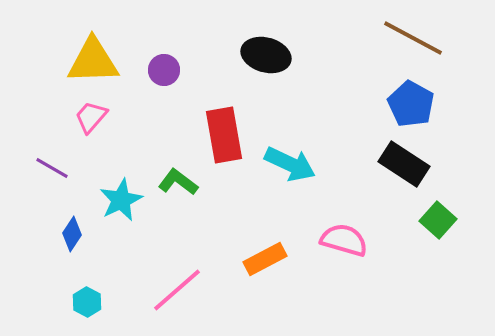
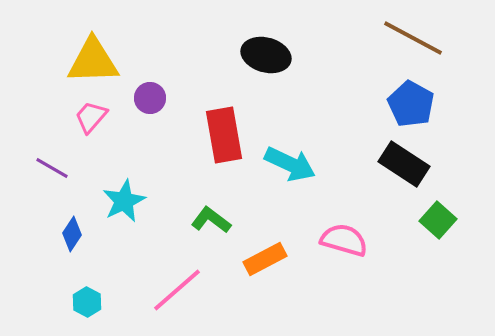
purple circle: moved 14 px left, 28 px down
green L-shape: moved 33 px right, 38 px down
cyan star: moved 3 px right, 1 px down
